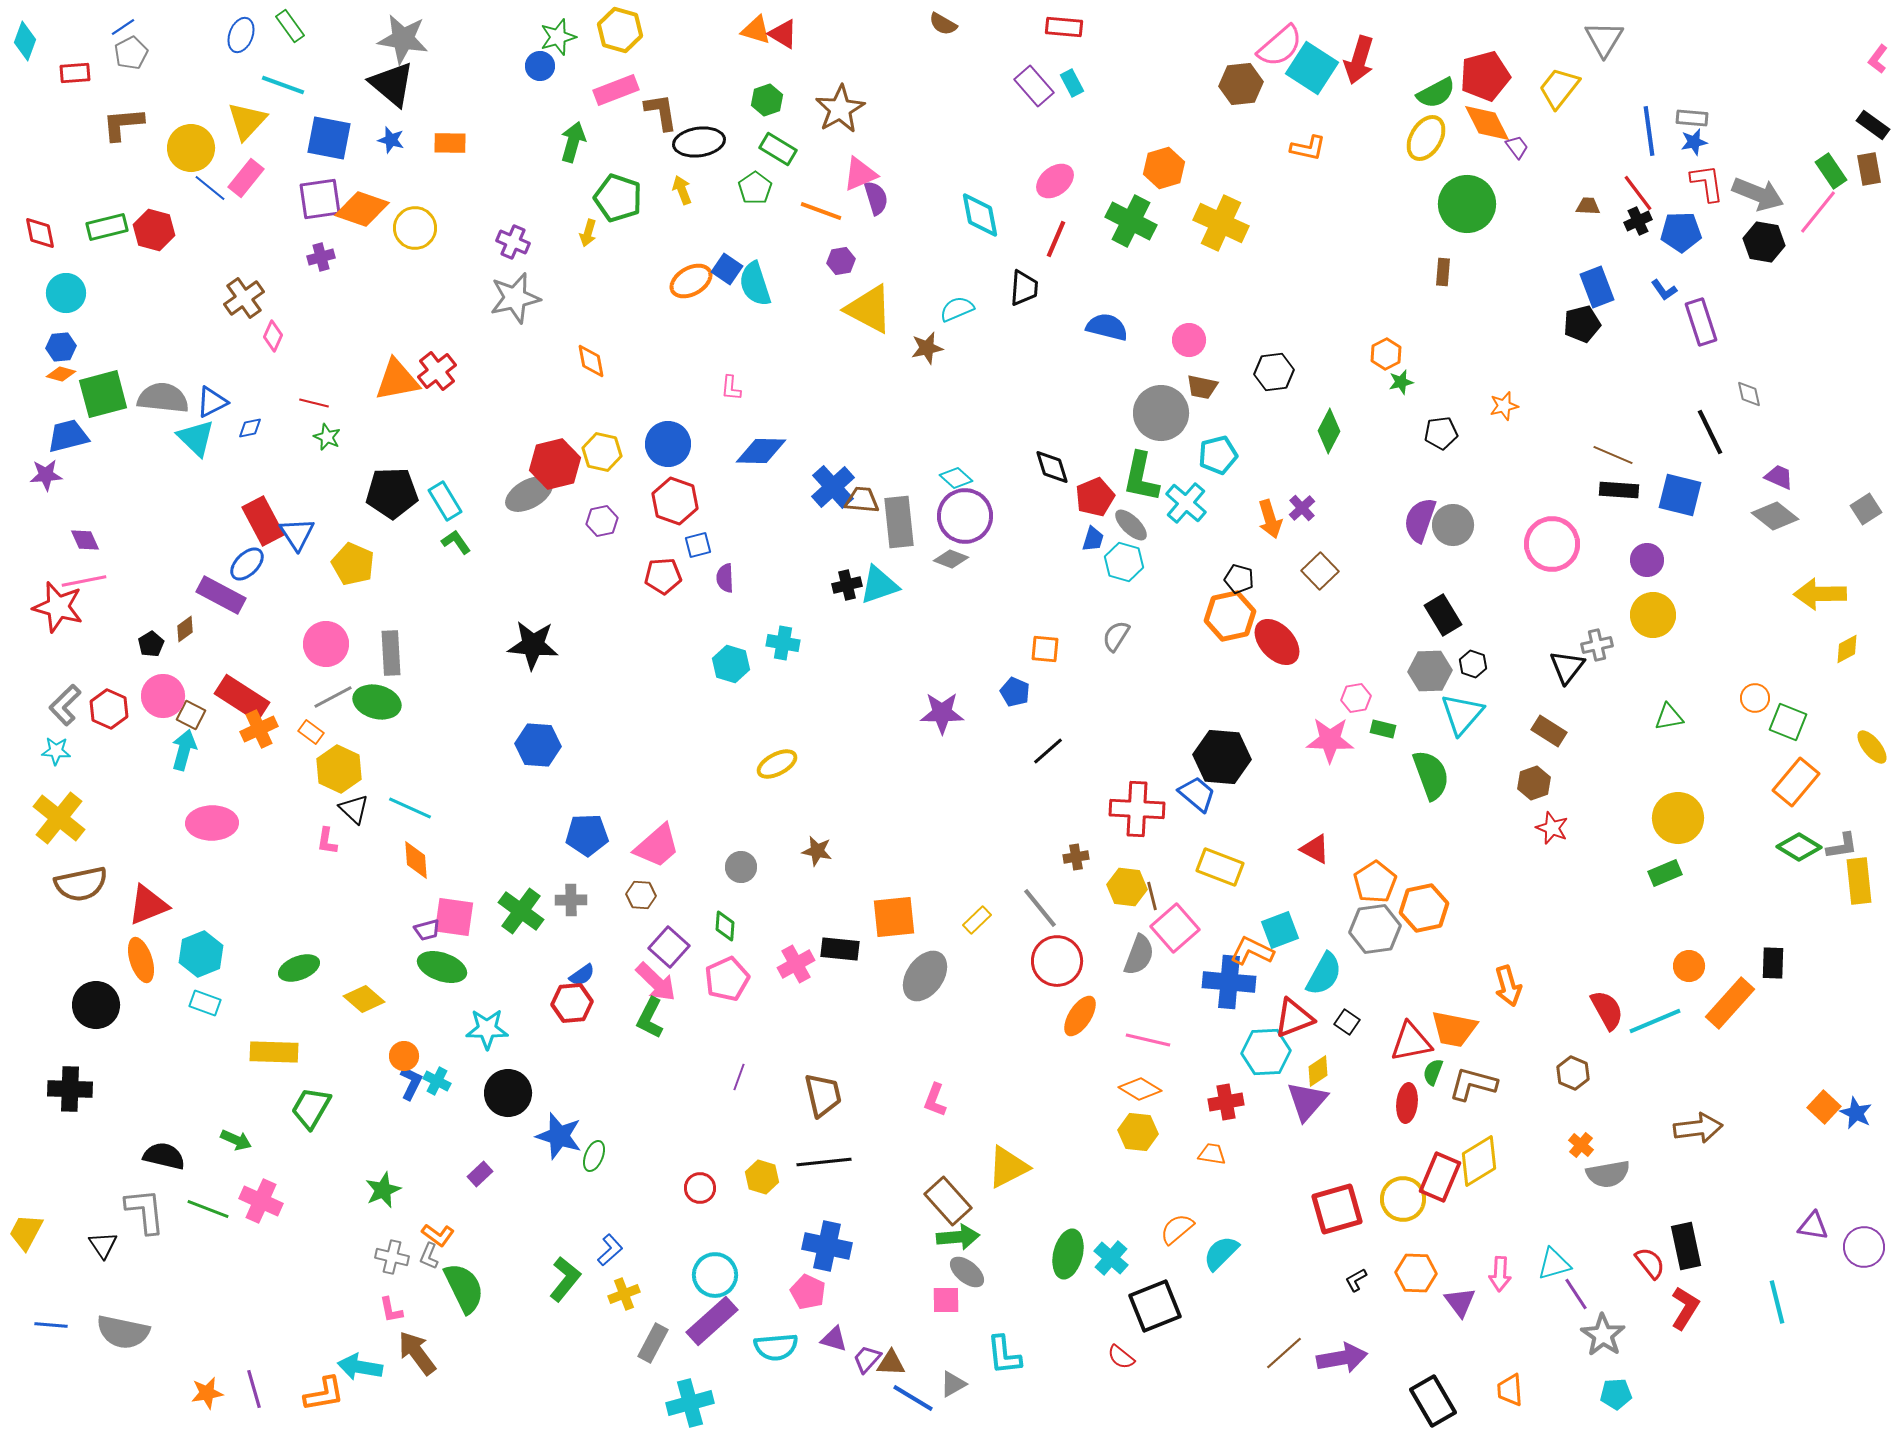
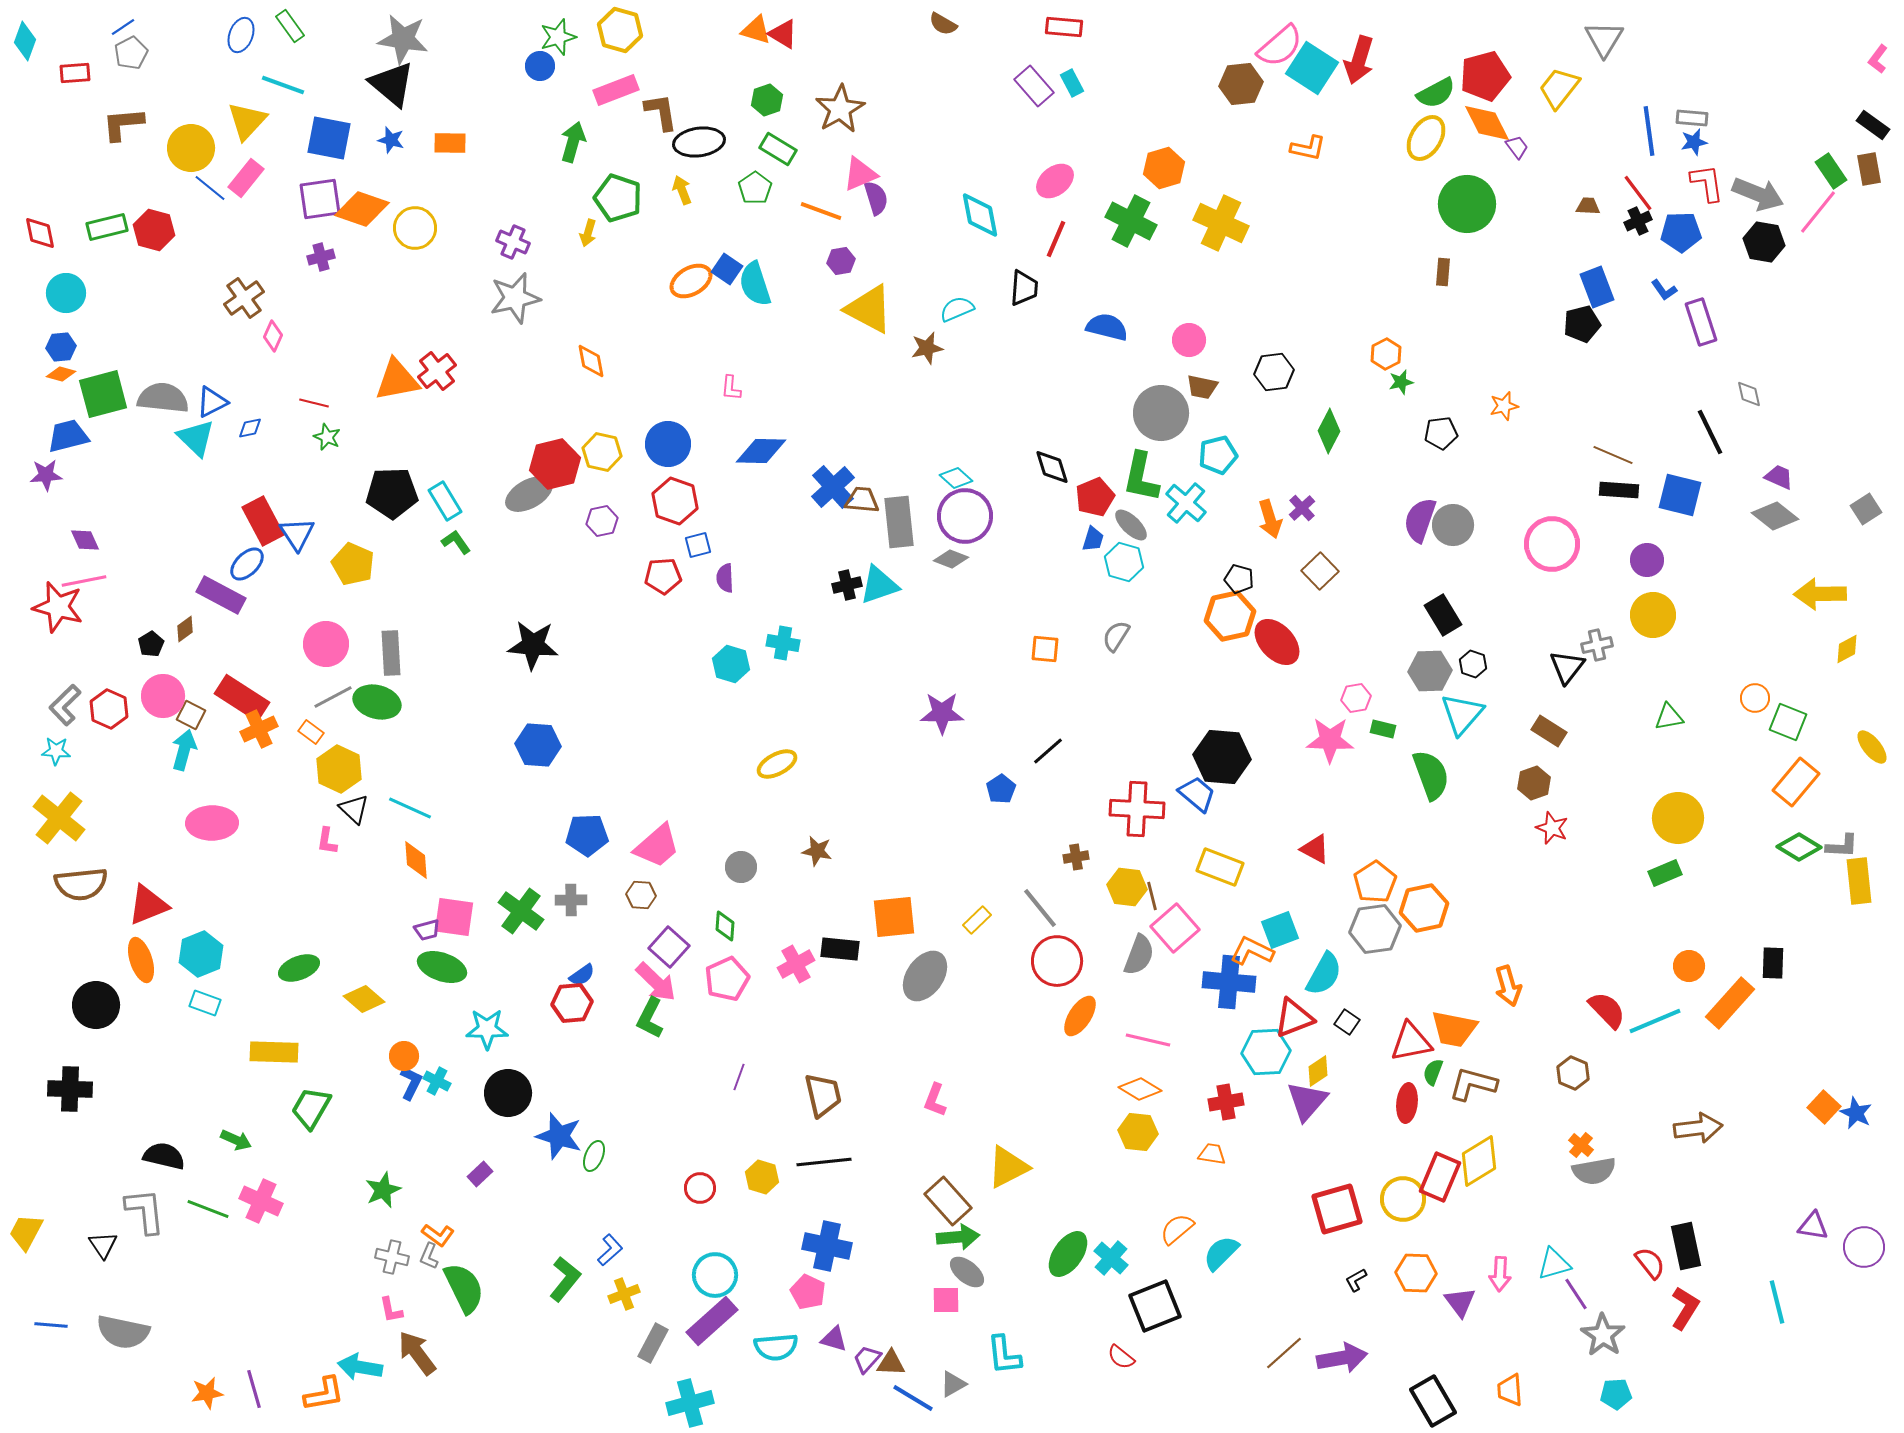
blue pentagon at (1015, 692): moved 14 px left, 97 px down; rotated 16 degrees clockwise
gray L-shape at (1842, 846): rotated 12 degrees clockwise
brown semicircle at (81, 884): rotated 6 degrees clockwise
red semicircle at (1607, 1010): rotated 15 degrees counterclockwise
gray semicircle at (1608, 1174): moved 14 px left, 3 px up
green ellipse at (1068, 1254): rotated 21 degrees clockwise
